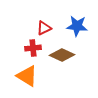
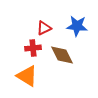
brown diamond: rotated 40 degrees clockwise
